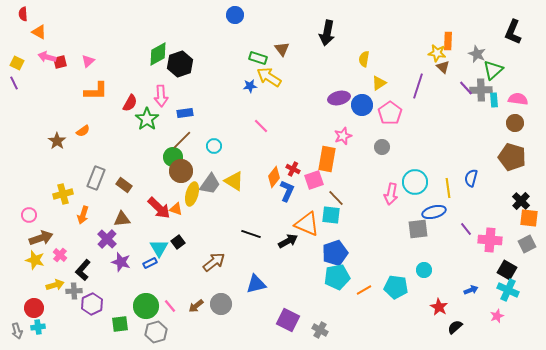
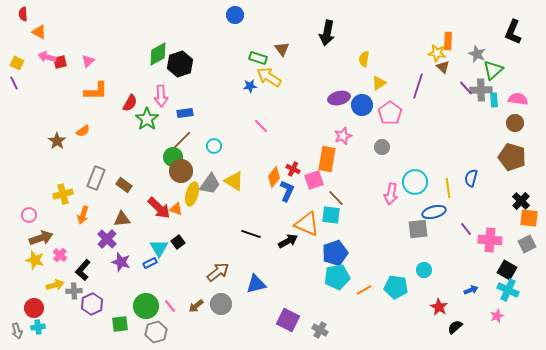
brown arrow at (214, 262): moved 4 px right, 10 px down
